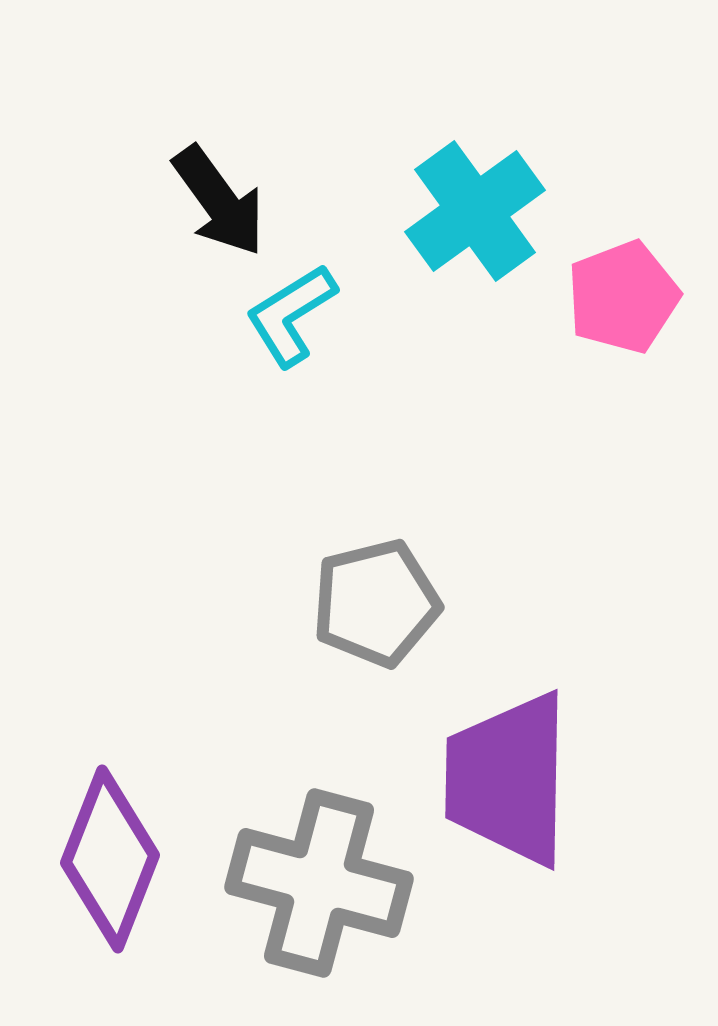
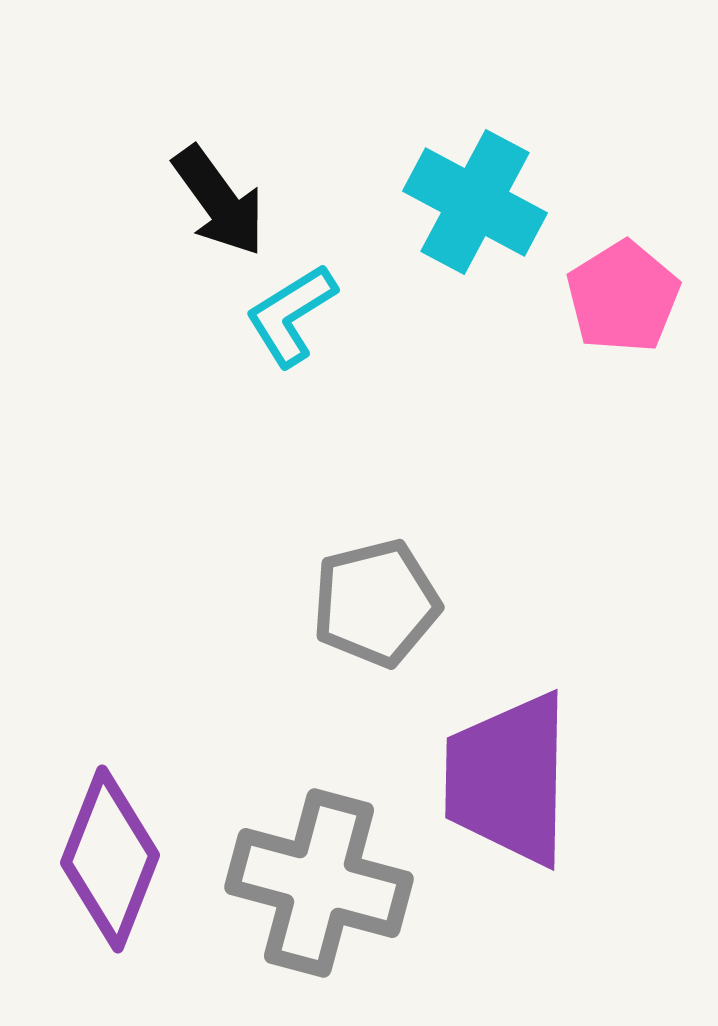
cyan cross: moved 9 px up; rotated 26 degrees counterclockwise
pink pentagon: rotated 11 degrees counterclockwise
